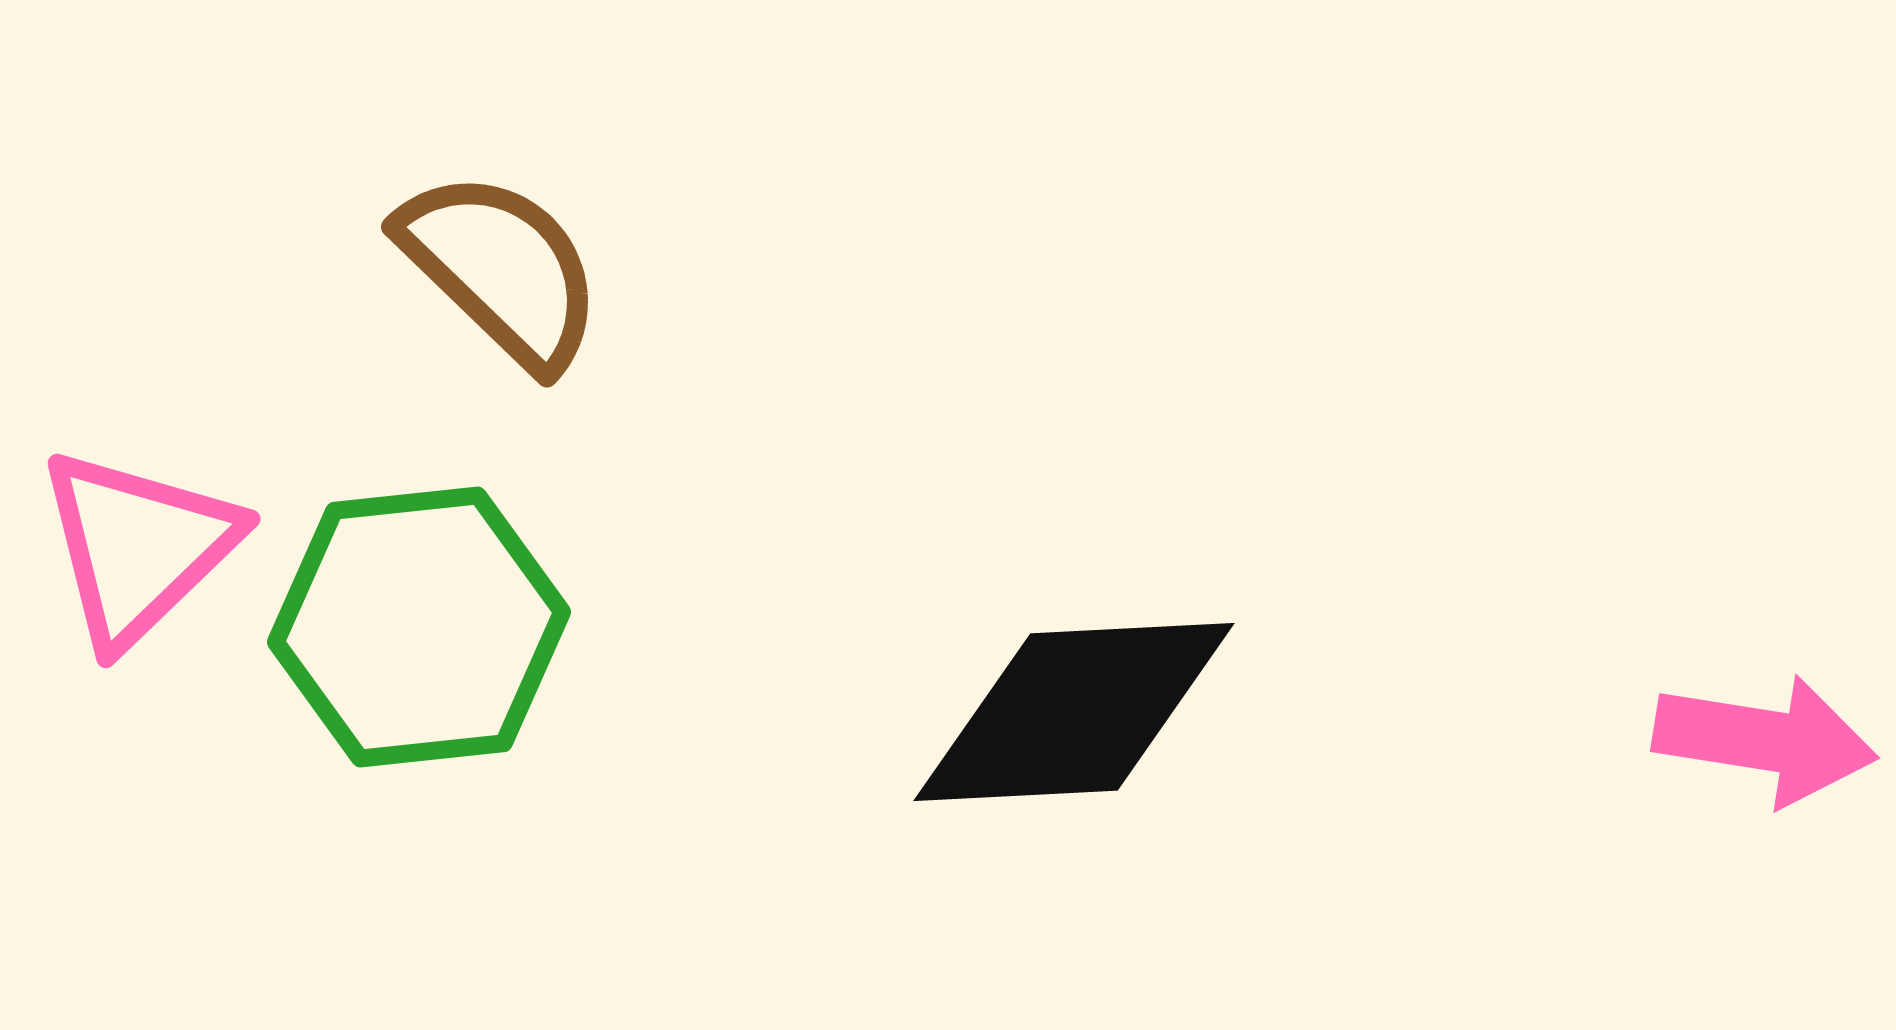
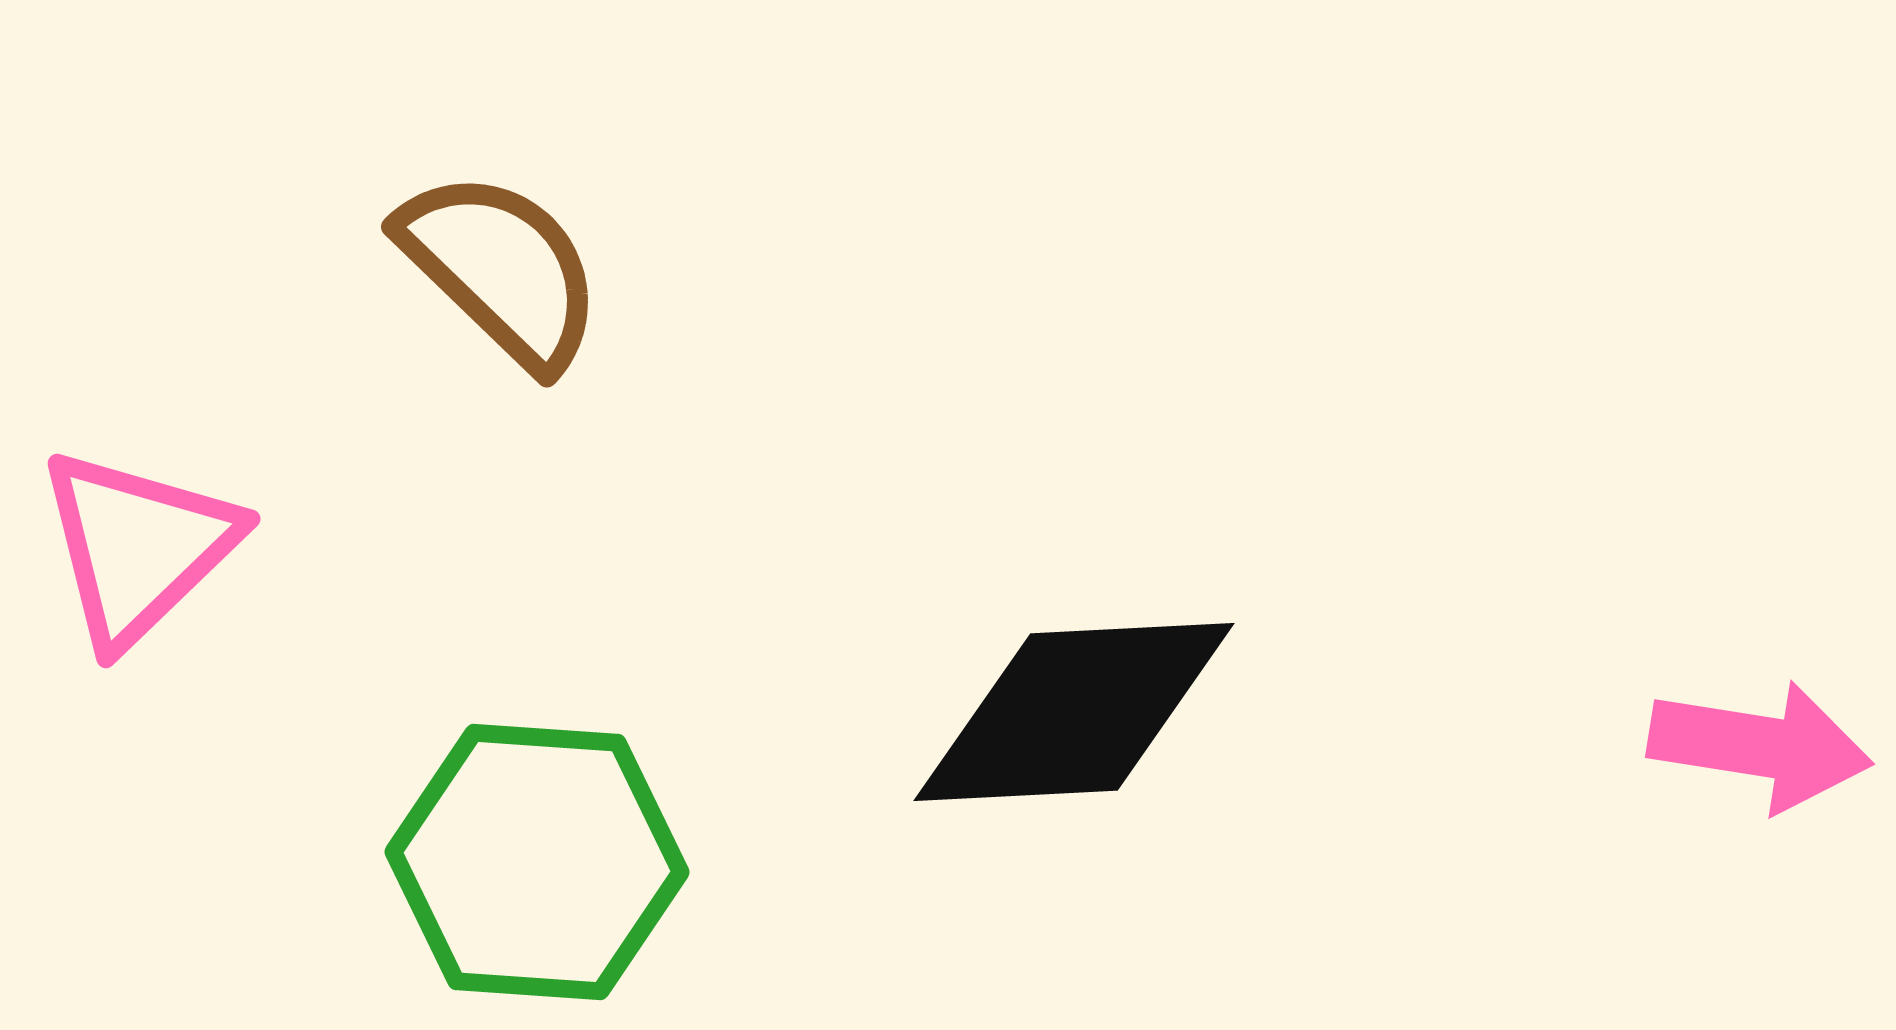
green hexagon: moved 118 px right, 235 px down; rotated 10 degrees clockwise
pink arrow: moved 5 px left, 6 px down
